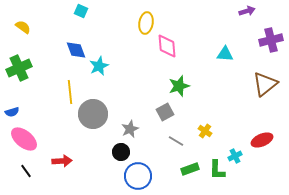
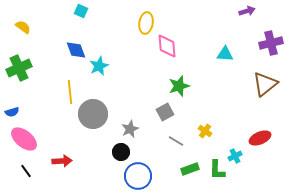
purple cross: moved 3 px down
red ellipse: moved 2 px left, 2 px up
